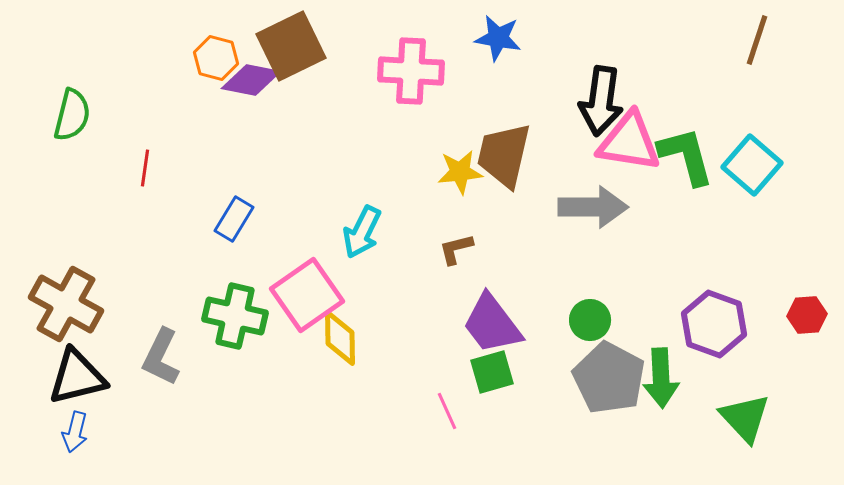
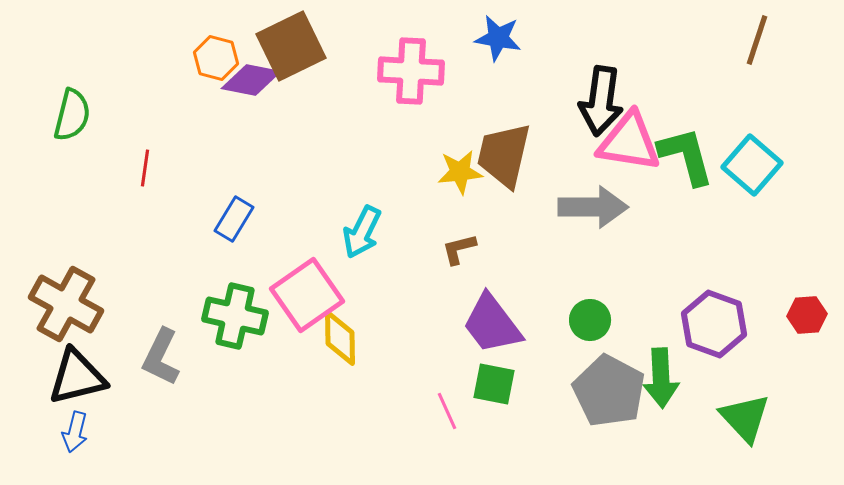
brown L-shape: moved 3 px right
green square: moved 2 px right, 12 px down; rotated 27 degrees clockwise
gray pentagon: moved 13 px down
